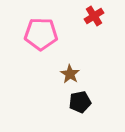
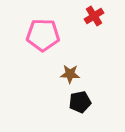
pink pentagon: moved 2 px right, 1 px down
brown star: rotated 30 degrees counterclockwise
